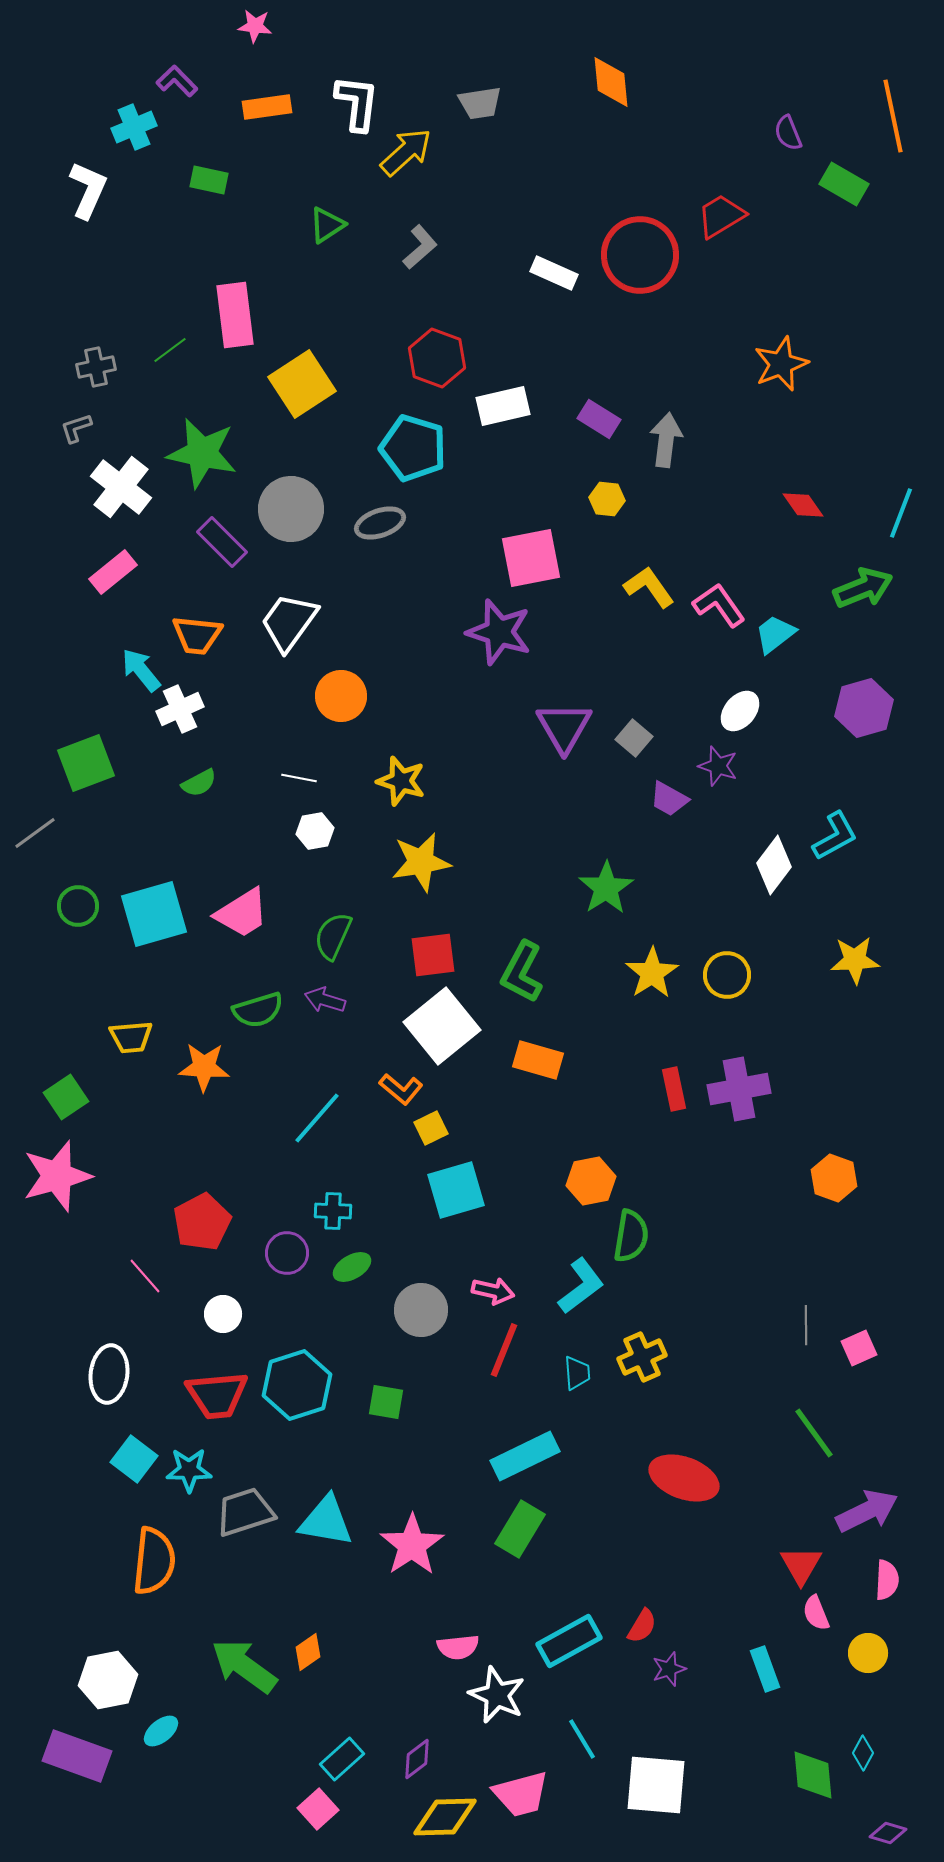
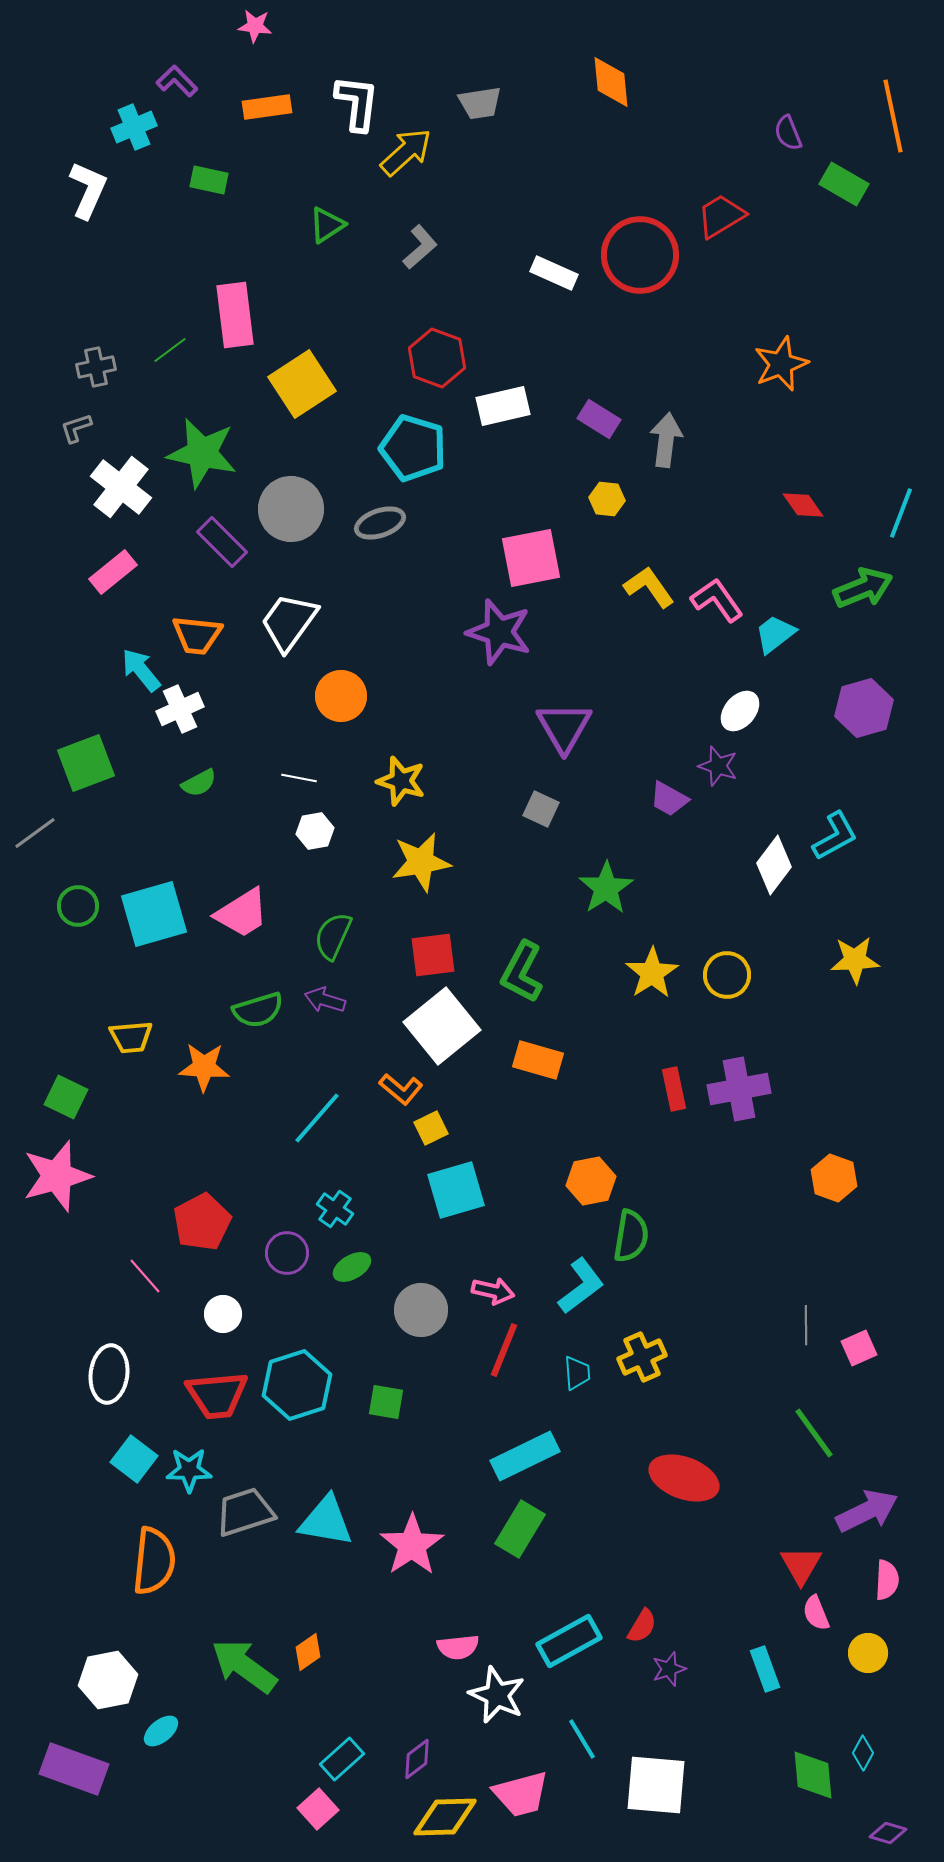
pink L-shape at (719, 605): moved 2 px left, 5 px up
gray square at (634, 738): moved 93 px left, 71 px down; rotated 15 degrees counterclockwise
green square at (66, 1097): rotated 30 degrees counterclockwise
cyan cross at (333, 1211): moved 2 px right, 2 px up; rotated 33 degrees clockwise
purple rectangle at (77, 1756): moved 3 px left, 13 px down
